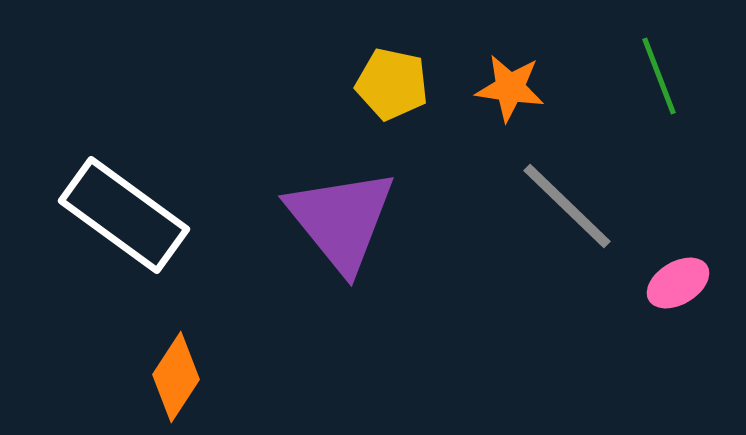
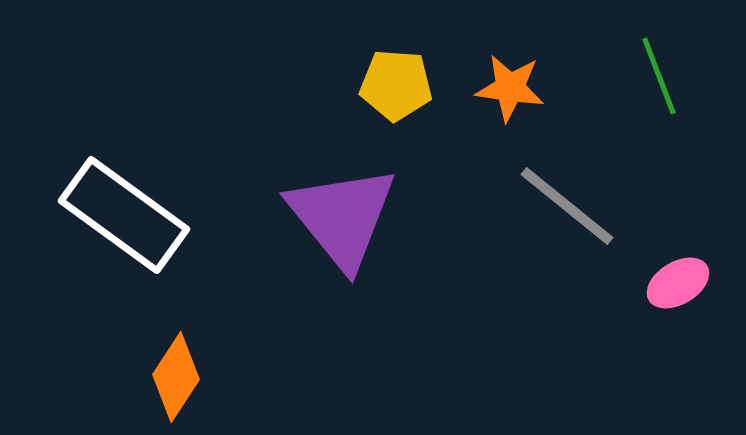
yellow pentagon: moved 4 px right, 1 px down; rotated 8 degrees counterclockwise
gray line: rotated 5 degrees counterclockwise
purple triangle: moved 1 px right, 3 px up
